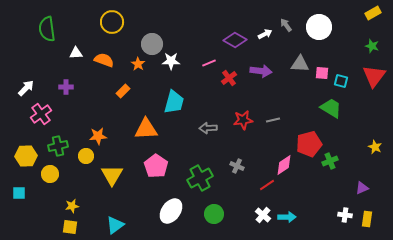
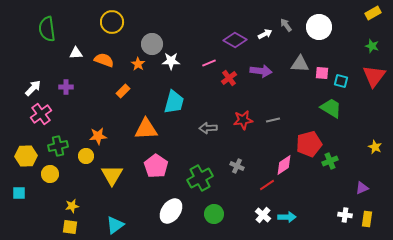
white arrow at (26, 88): moved 7 px right
